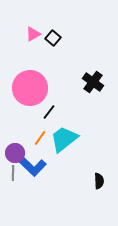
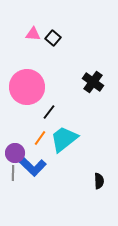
pink triangle: rotated 35 degrees clockwise
pink circle: moved 3 px left, 1 px up
